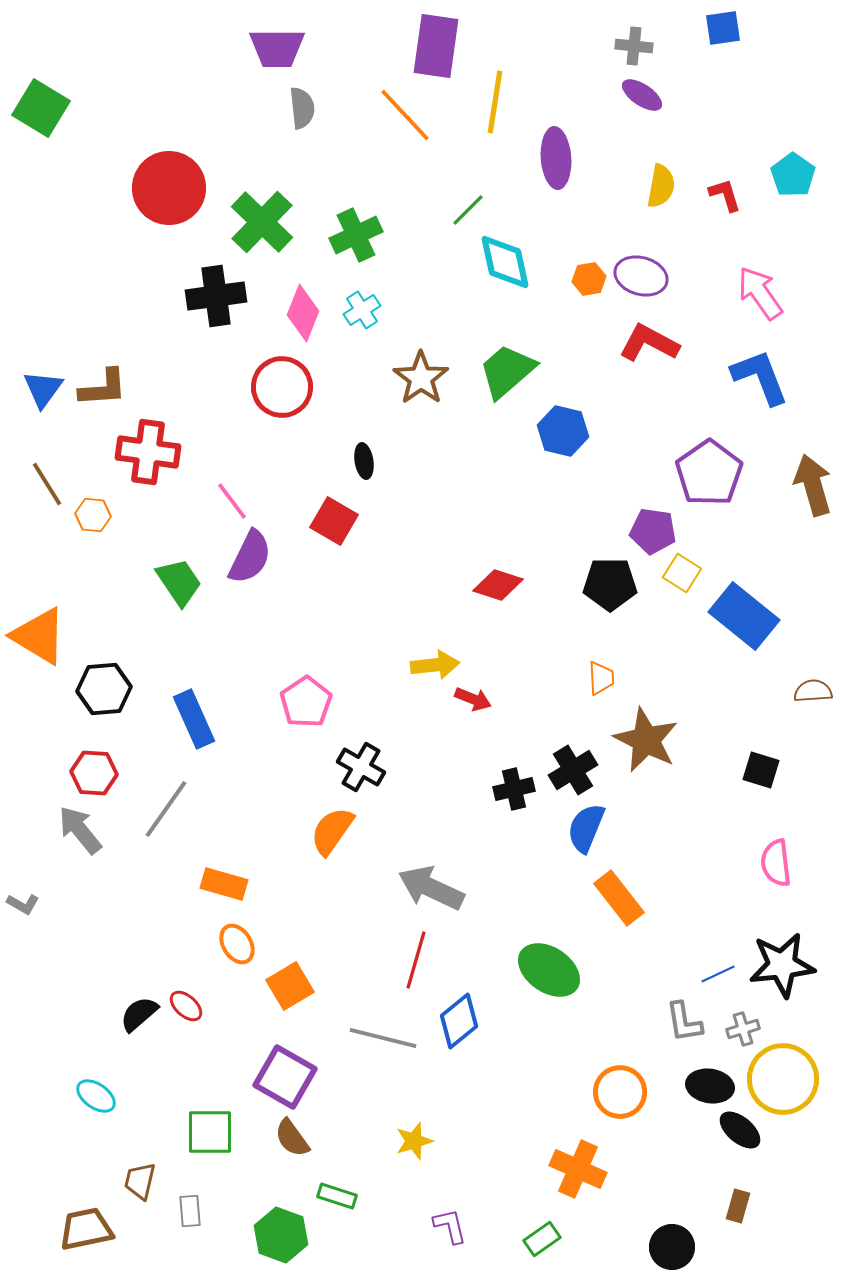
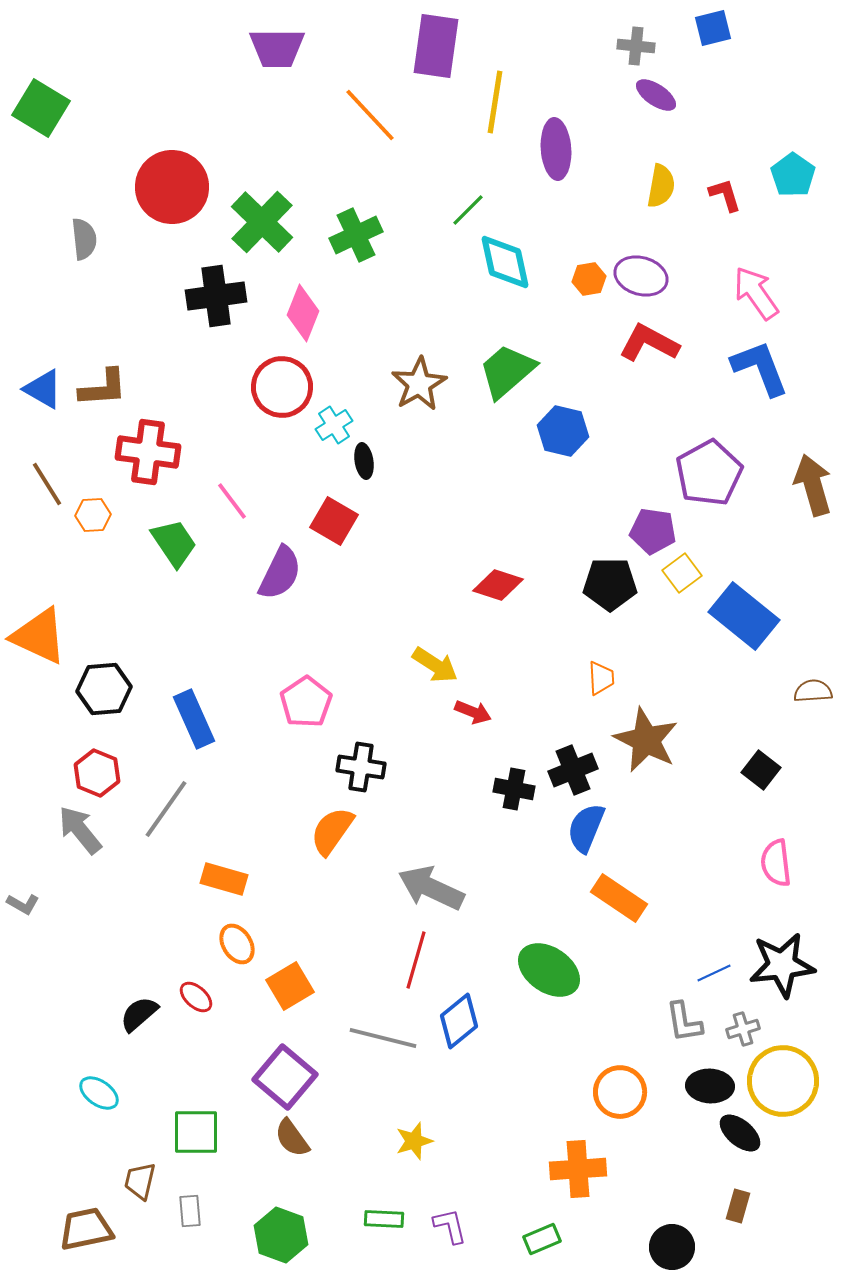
blue square at (723, 28): moved 10 px left; rotated 6 degrees counterclockwise
gray cross at (634, 46): moved 2 px right
purple ellipse at (642, 95): moved 14 px right
gray semicircle at (302, 108): moved 218 px left, 131 px down
orange line at (405, 115): moved 35 px left
purple ellipse at (556, 158): moved 9 px up
red circle at (169, 188): moved 3 px right, 1 px up
pink arrow at (760, 293): moved 4 px left
cyan cross at (362, 310): moved 28 px left, 115 px down
blue L-shape at (760, 377): moved 9 px up
brown star at (421, 378): moved 2 px left, 6 px down; rotated 6 degrees clockwise
blue triangle at (43, 389): rotated 36 degrees counterclockwise
purple pentagon at (709, 473): rotated 6 degrees clockwise
orange hexagon at (93, 515): rotated 8 degrees counterclockwise
purple semicircle at (250, 557): moved 30 px right, 16 px down
yellow square at (682, 573): rotated 21 degrees clockwise
green trapezoid at (179, 582): moved 5 px left, 39 px up
orange triangle at (39, 636): rotated 6 degrees counterclockwise
yellow arrow at (435, 665): rotated 39 degrees clockwise
red arrow at (473, 699): moved 13 px down
black cross at (361, 767): rotated 21 degrees counterclockwise
black cross at (573, 770): rotated 9 degrees clockwise
black square at (761, 770): rotated 21 degrees clockwise
red hexagon at (94, 773): moved 3 px right; rotated 18 degrees clockwise
black cross at (514, 789): rotated 24 degrees clockwise
orange rectangle at (224, 884): moved 5 px up
orange rectangle at (619, 898): rotated 18 degrees counterclockwise
blue line at (718, 974): moved 4 px left, 1 px up
red ellipse at (186, 1006): moved 10 px right, 9 px up
purple square at (285, 1077): rotated 10 degrees clockwise
yellow circle at (783, 1079): moved 2 px down
black ellipse at (710, 1086): rotated 6 degrees counterclockwise
cyan ellipse at (96, 1096): moved 3 px right, 3 px up
black ellipse at (740, 1130): moved 3 px down
green square at (210, 1132): moved 14 px left
orange cross at (578, 1169): rotated 28 degrees counterclockwise
green rectangle at (337, 1196): moved 47 px right, 23 px down; rotated 15 degrees counterclockwise
green rectangle at (542, 1239): rotated 12 degrees clockwise
